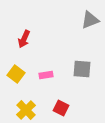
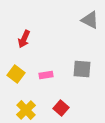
gray triangle: rotated 48 degrees clockwise
red square: rotated 14 degrees clockwise
